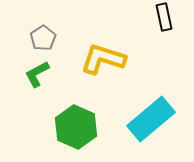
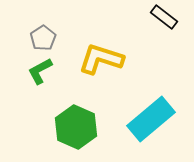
black rectangle: rotated 40 degrees counterclockwise
yellow L-shape: moved 2 px left
green L-shape: moved 3 px right, 3 px up
